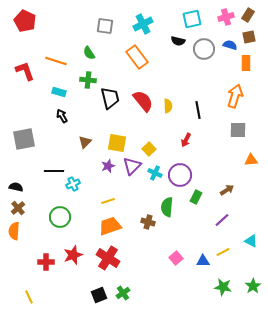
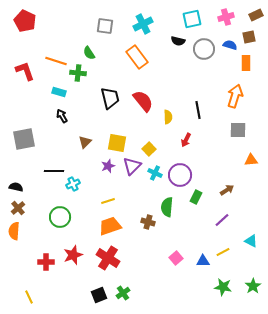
brown rectangle at (248, 15): moved 8 px right; rotated 32 degrees clockwise
green cross at (88, 80): moved 10 px left, 7 px up
yellow semicircle at (168, 106): moved 11 px down
